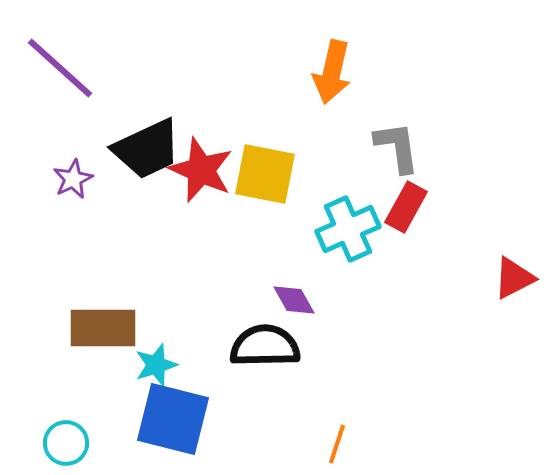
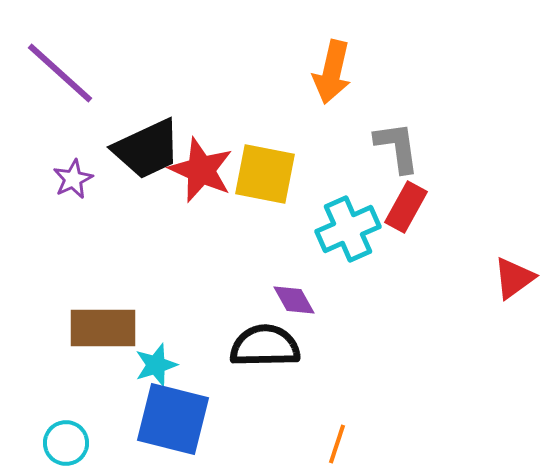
purple line: moved 5 px down
red triangle: rotated 9 degrees counterclockwise
